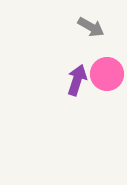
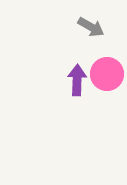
purple arrow: rotated 16 degrees counterclockwise
